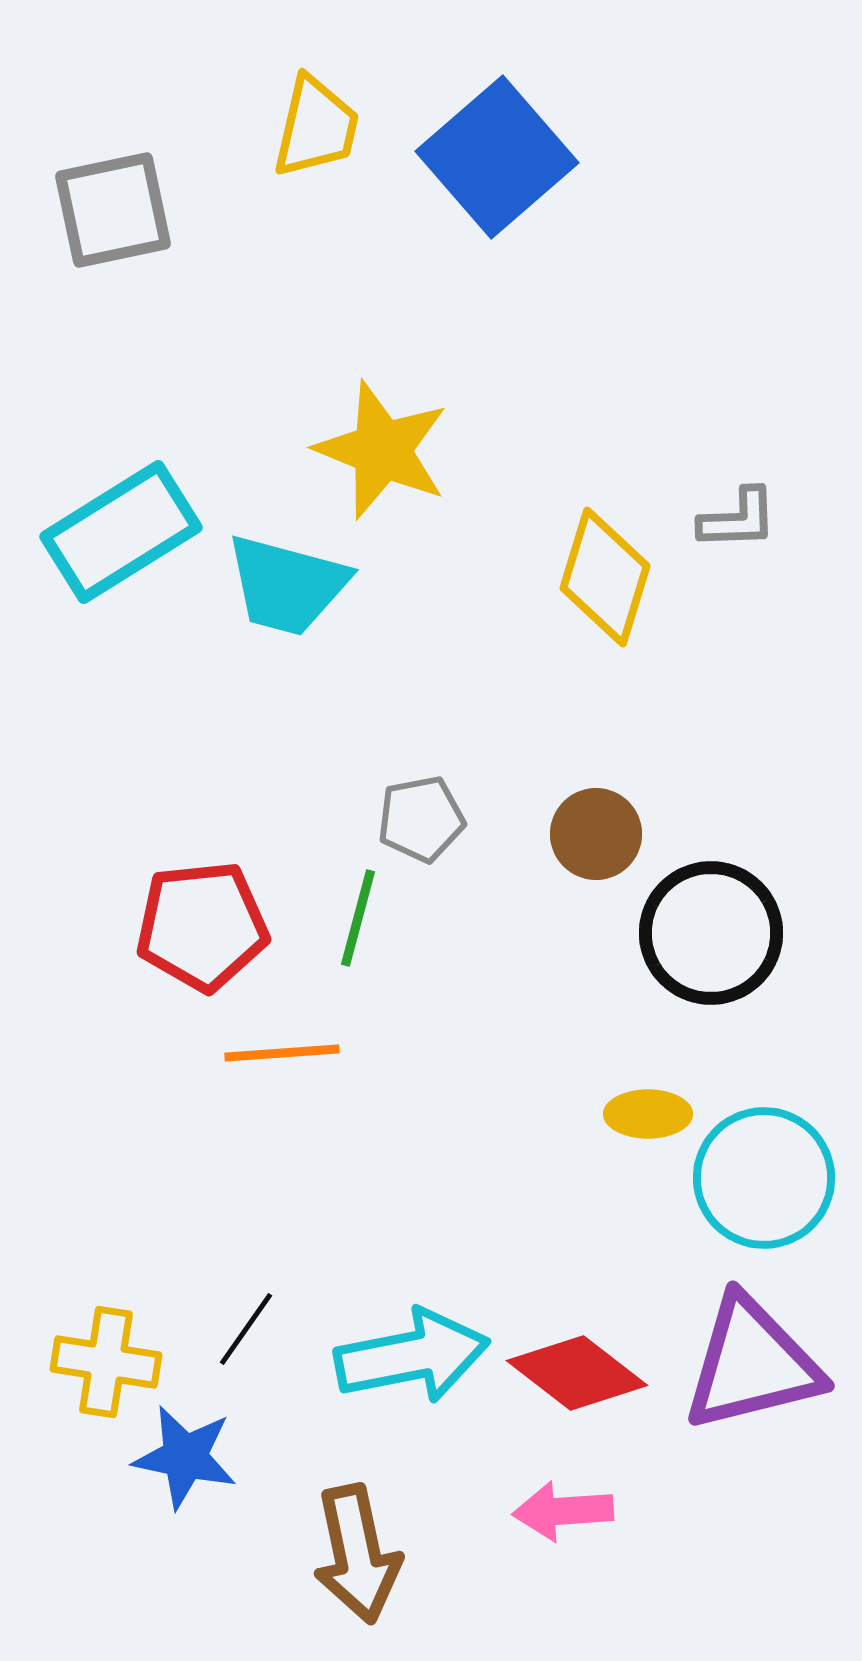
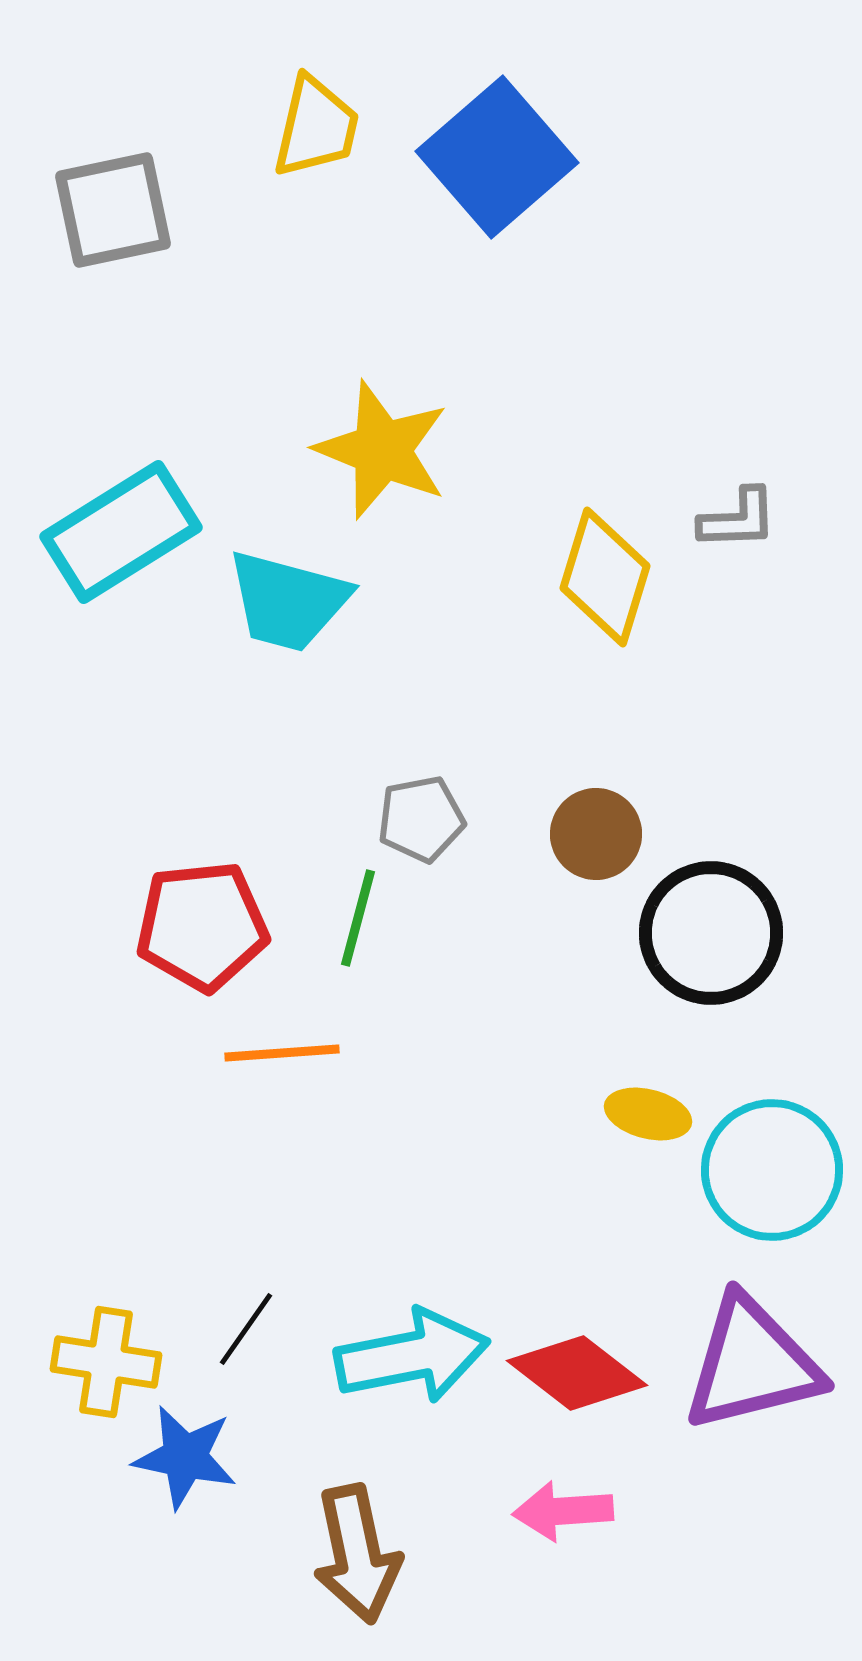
cyan trapezoid: moved 1 px right, 16 px down
yellow ellipse: rotated 14 degrees clockwise
cyan circle: moved 8 px right, 8 px up
